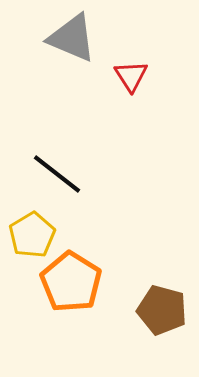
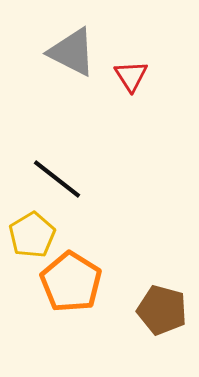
gray triangle: moved 14 px down; rotated 4 degrees clockwise
black line: moved 5 px down
